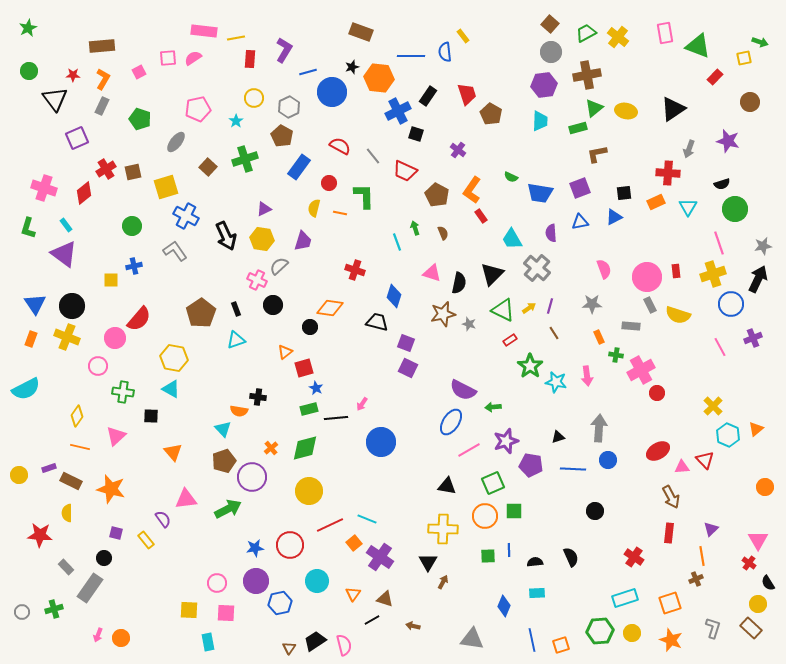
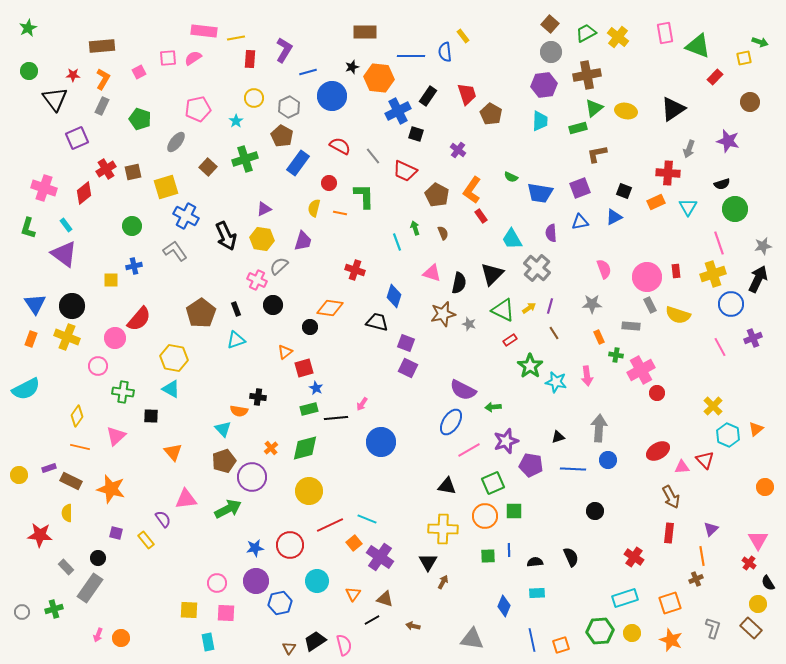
brown rectangle at (361, 32): moved 4 px right; rotated 20 degrees counterclockwise
blue circle at (332, 92): moved 4 px down
blue rectangle at (299, 167): moved 1 px left, 4 px up
black square at (624, 193): moved 2 px up; rotated 28 degrees clockwise
black circle at (104, 558): moved 6 px left
